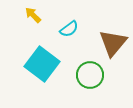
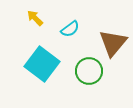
yellow arrow: moved 2 px right, 3 px down
cyan semicircle: moved 1 px right
green circle: moved 1 px left, 4 px up
